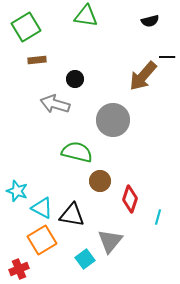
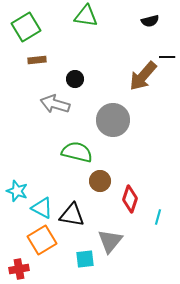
cyan square: rotated 30 degrees clockwise
red cross: rotated 12 degrees clockwise
